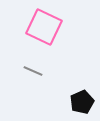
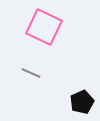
gray line: moved 2 px left, 2 px down
